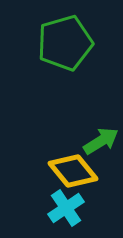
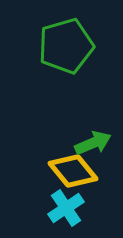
green pentagon: moved 1 px right, 3 px down
green arrow: moved 8 px left, 2 px down; rotated 9 degrees clockwise
